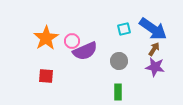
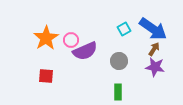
cyan square: rotated 16 degrees counterclockwise
pink circle: moved 1 px left, 1 px up
